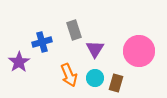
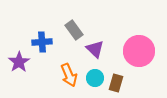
gray rectangle: rotated 18 degrees counterclockwise
blue cross: rotated 12 degrees clockwise
purple triangle: rotated 18 degrees counterclockwise
